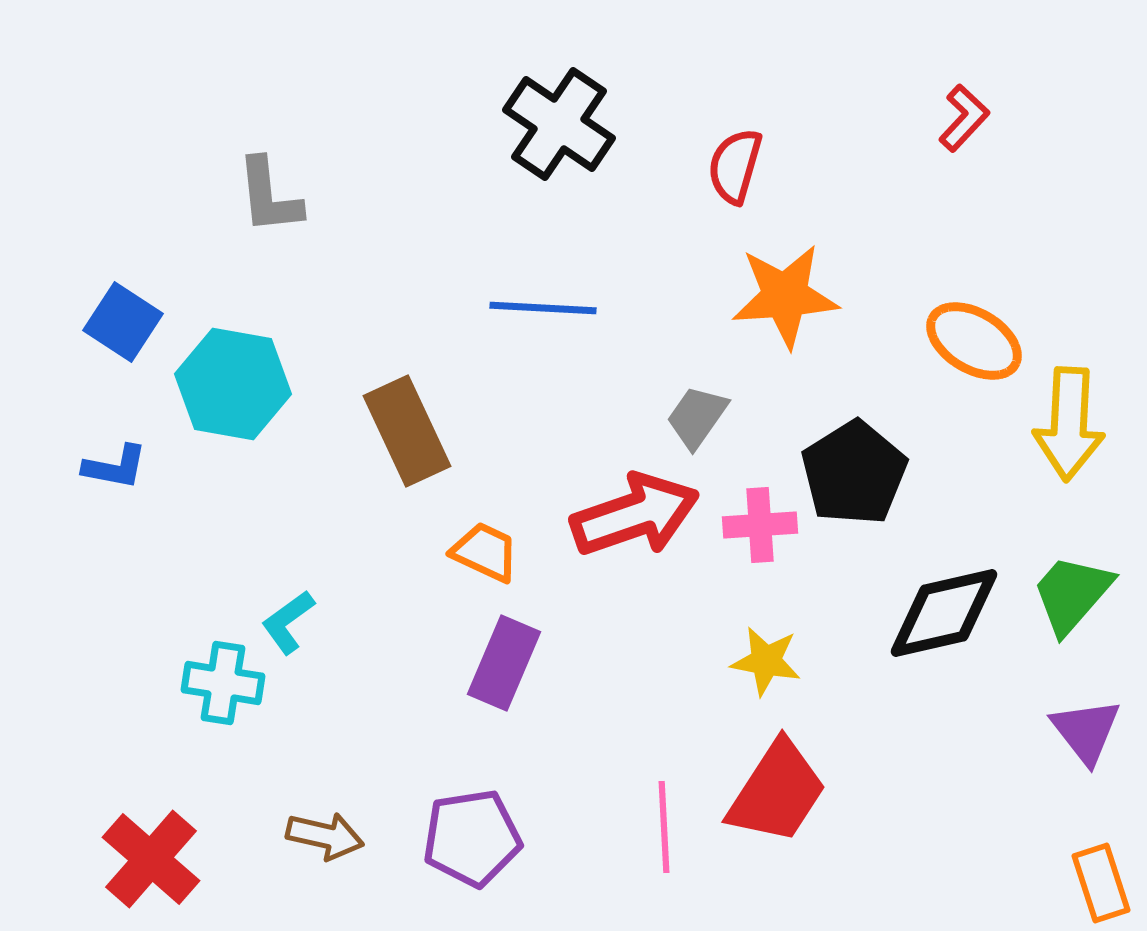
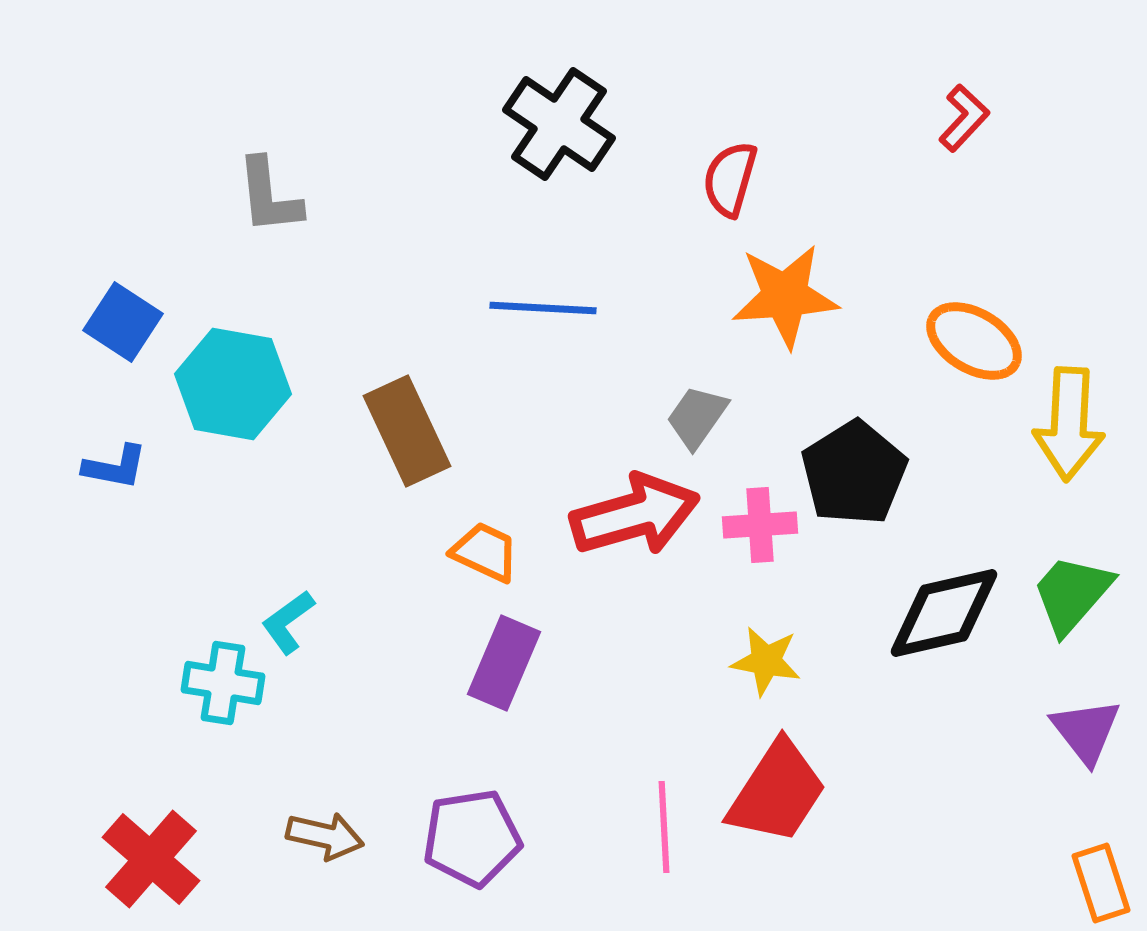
red semicircle: moved 5 px left, 13 px down
red arrow: rotated 3 degrees clockwise
